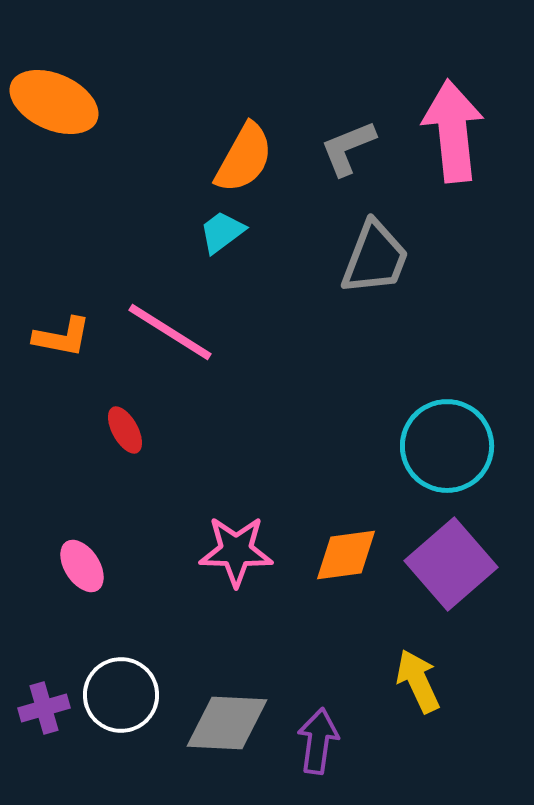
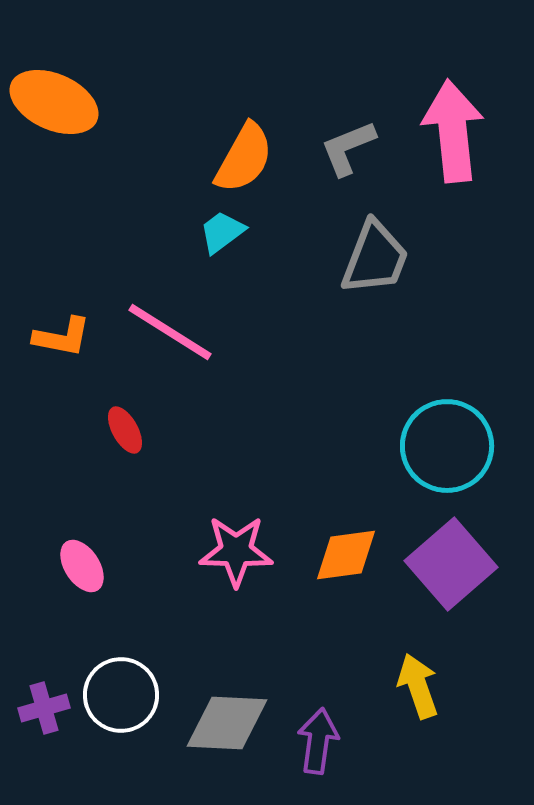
yellow arrow: moved 5 px down; rotated 6 degrees clockwise
